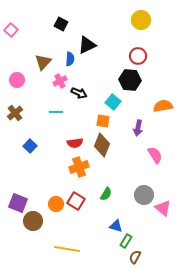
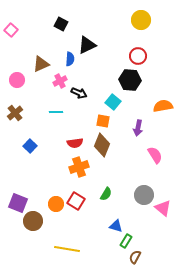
brown triangle: moved 2 px left, 2 px down; rotated 24 degrees clockwise
